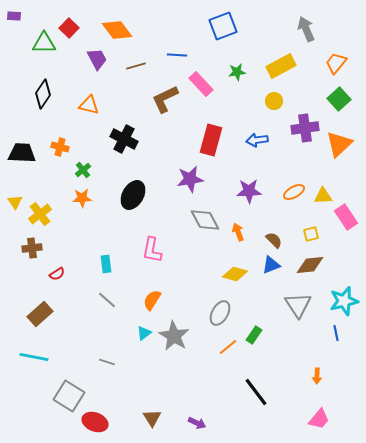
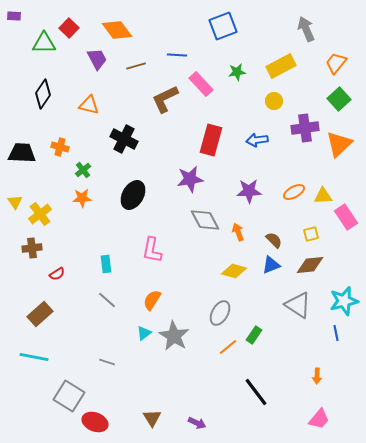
yellow diamond at (235, 274): moved 1 px left, 3 px up
gray triangle at (298, 305): rotated 24 degrees counterclockwise
